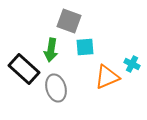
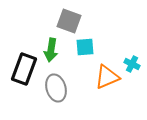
black rectangle: rotated 68 degrees clockwise
